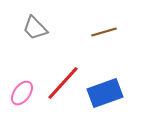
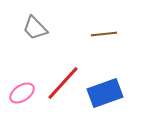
brown line: moved 2 px down; rotated 10 degrees clockwise
pink ellipse: rotated 20 degrees clockwise
